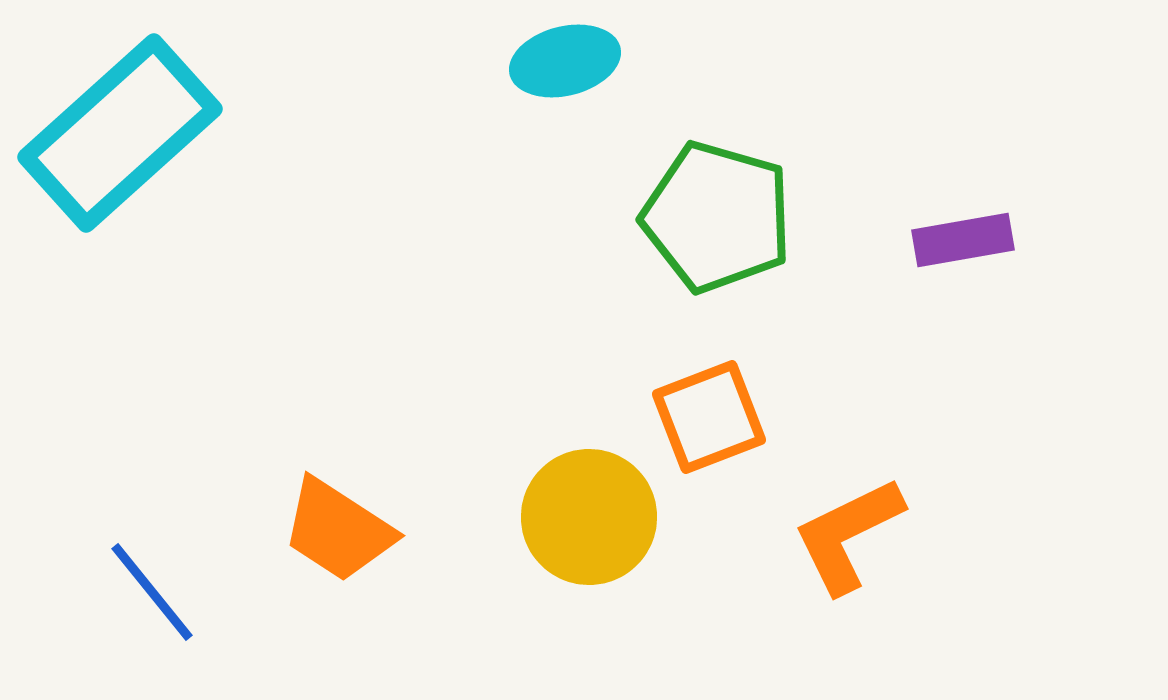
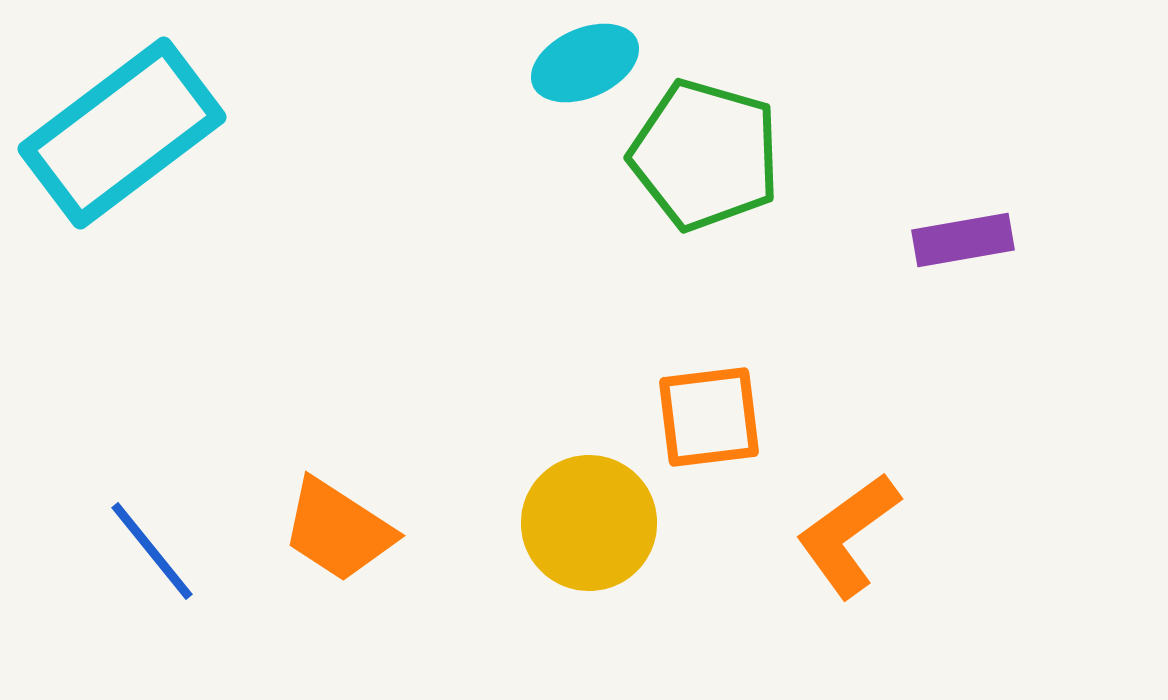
cyan ellipse: moved 20 px right, 2 px down; rotated 10 degrees counterclockwise
cyan rectangle: moved 2 px right; rotated 5 degrees clockwise
green pentagon: moved 12 px left, 62 px up
orange square: rotated 14 degrees clockwise
yellow circle: moved 6 px down
orange L-shape: rotated 10 degrees counterclockwise
blue line: moved 41 px up
